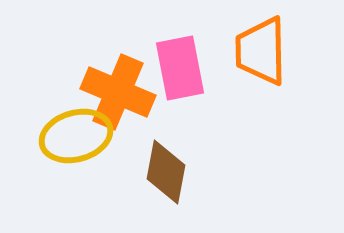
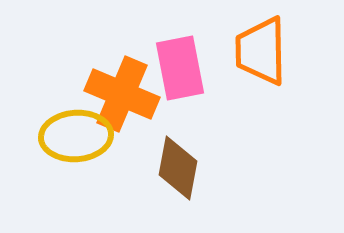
orange cross: moved 4 px right, 2 px down
yellow ellipse: rotated 12 degrees clockwise
brown diamond: moved 12 px right, 4 px up
